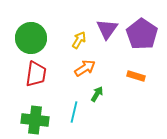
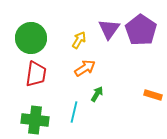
purple triangle: moved 2 px right
purple pentagon: moved 1 px left, 4 px up
orange rectangle: moved 17 px right, 19 px down
